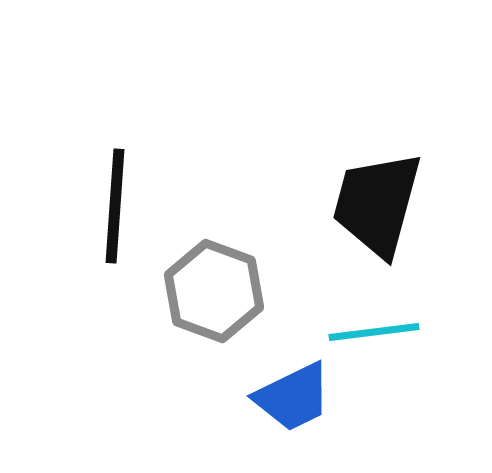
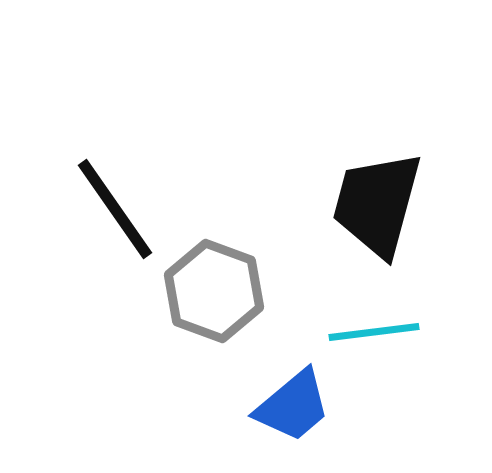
black line: moved 3 px down; rotated 39 degrees counterclockwise
blue trapezoid: moved 9 px down; rotated 14 degrees counterclockwise
